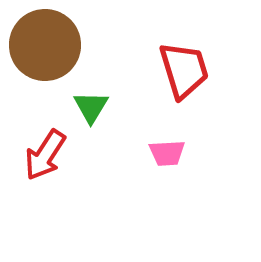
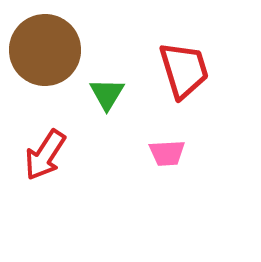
brown circle: moved 5 px down
green triangle: moved 16 px right, 13 px up
